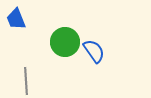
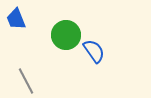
green circle: moved 1 px right, 7 px up
gray line: rotated 24 degrees counterclockwise
